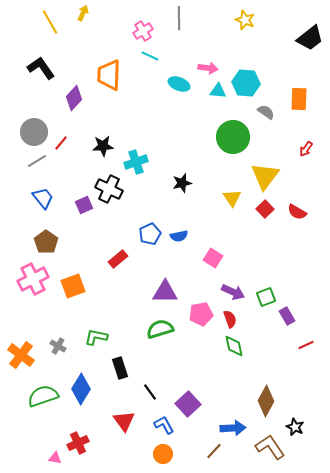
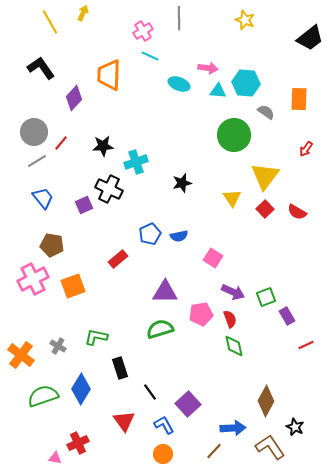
green circle at (233, 137): moved 1 px right, 2 px up
brown pentagon at (46, 242): moved 6 px right, 3 px down; rotated 25 degrees counterclockwise
